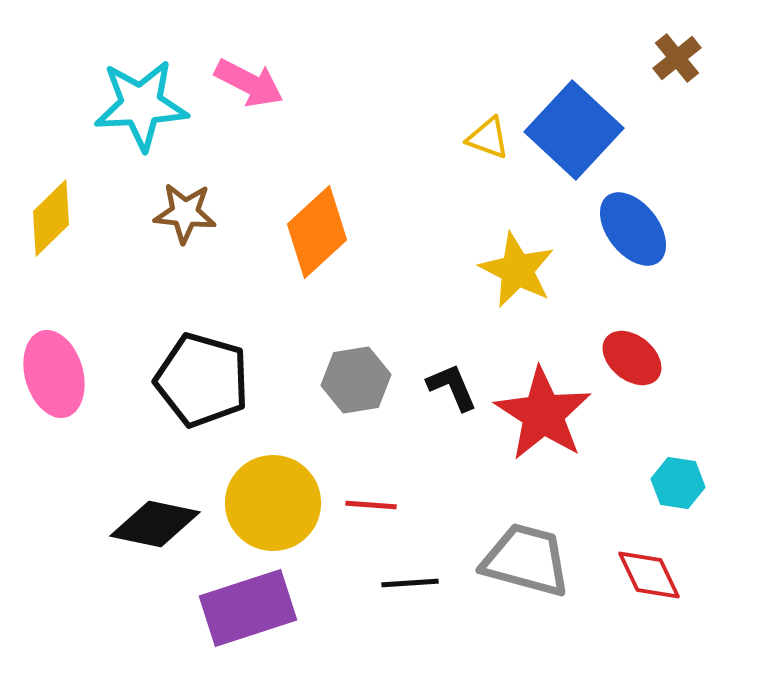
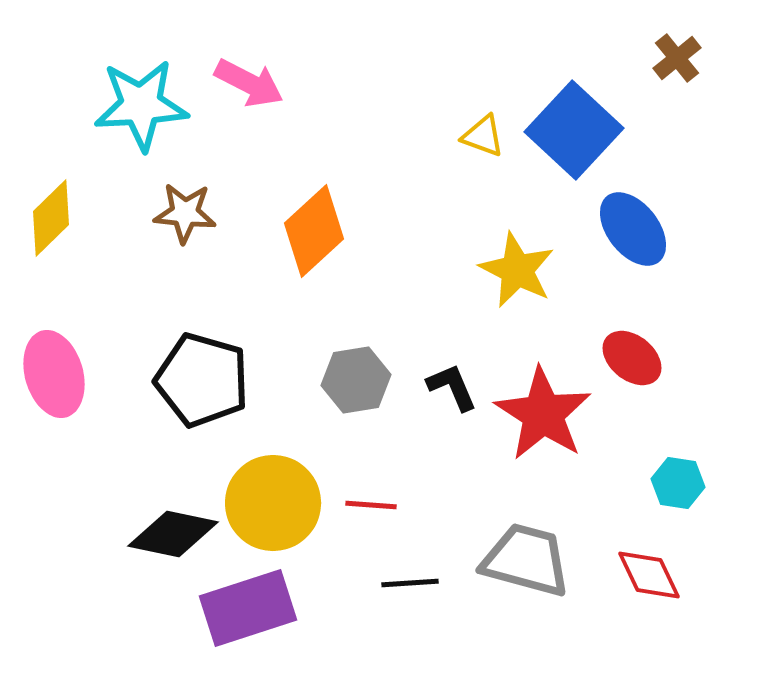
yellow triangle: moved 5 px left, 2 px up
orange diamond: moved 3 px left, 1 px up
black diamond: moved 18 px right, 10 px down
